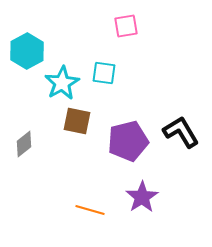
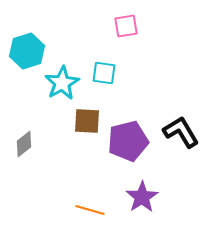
cyan hexagon: rotated 12 degrees clockwise
brown square: moved 10 px right; rotated 8 degrees counterclockwise
